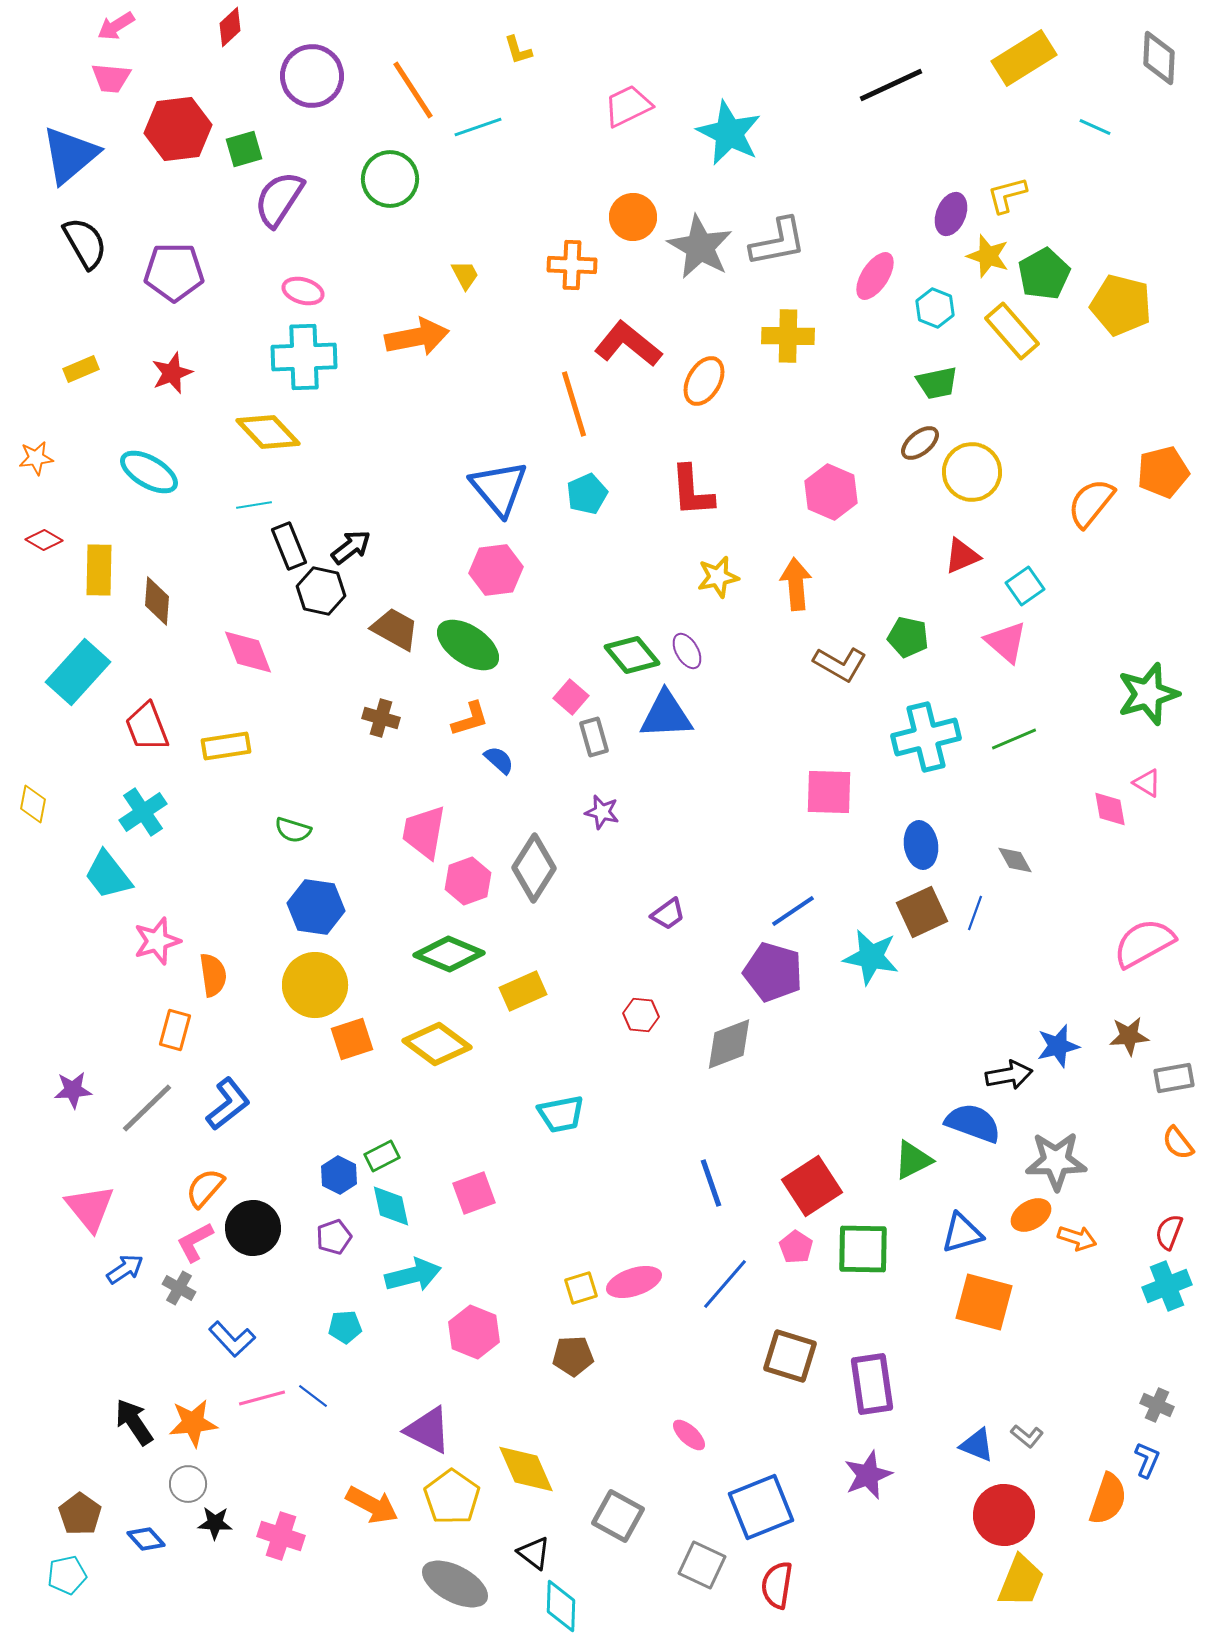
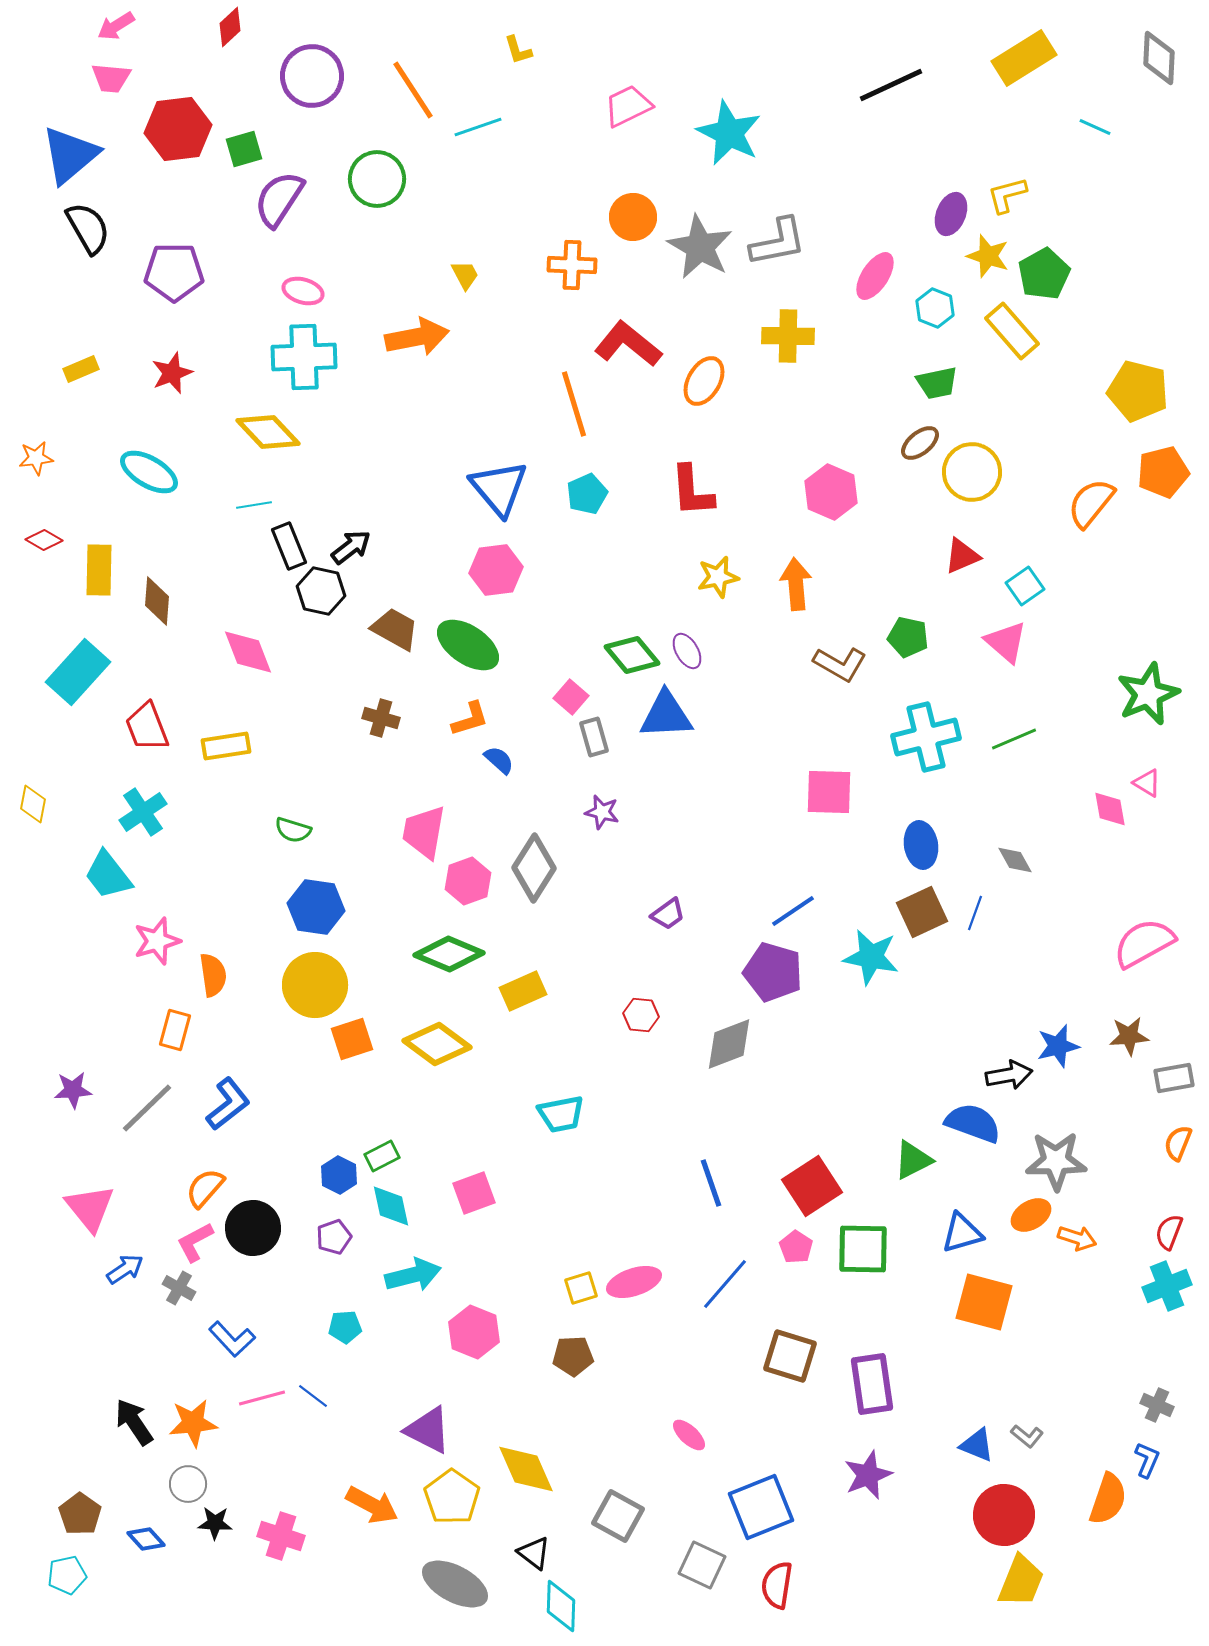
green circle at (390, 179): moved 13 px left
black semicircle at (85, 243): moved 3 px right, 15 px up
yellow pentagon at (1121, 305): moved 17 px right, 86 px down
green star at (1148, 694): rotated 6 degrees counterclockwise
orange semicircle at (1178, 1143): rotated 60 degrees clockwise
